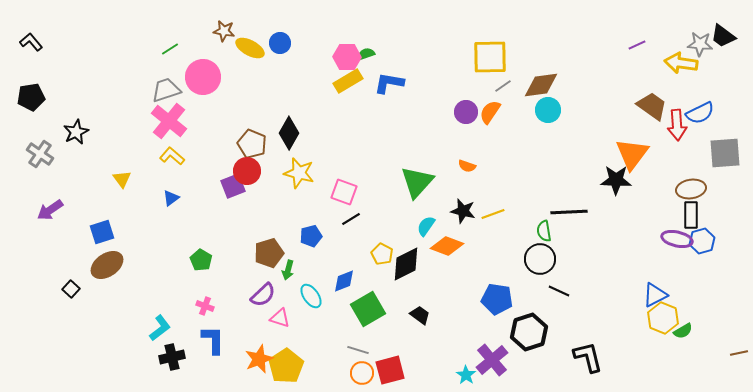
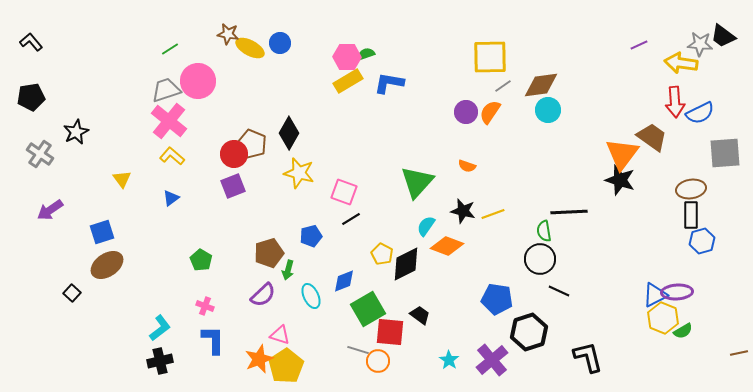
brown star at (224, 31): moved 4 px right, 3 px down
purple line at (637, 45): moved 2 px right
pink circle at (203, 77): moved 5 px left, 4 px down
brown trapezoid at (652, 106): moved 31 px down
red arrow at (677, 125): moved 2 px left, 23 px up
orange triangle at (632, 154): moved 10 px left
red circle at (247, 171): moved 13 px left, 17 px up
black star at (616, 180): moved 4 px right; rotated 16 degrees clockwise
purple ellipse at (677, 239): moved 53 px down; rotated 16 degrees counterclockwise
black square at (71, 289): moved 1 px right, 4 px down
cyan ellipse at (311, 296): rotated 10 degrees clockwise
pink triangle at (280, 318): moved 17 px down
black cross at (172, 357): moved 12 px left, 4 px down
red square at (390, 370): moved 38 px up; rotated 20 degrees clockwise
orange circle at (362, 373): moved 16 px right, 12 px up
cyan star at (466, 375): moved 17 px left, 15 px up
